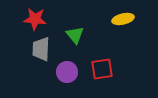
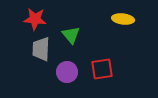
yellow ellipse: rotated 20 degrees clockwise
green triangle: moved 4 px left
